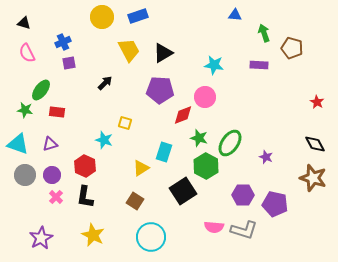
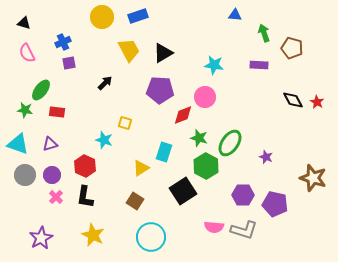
black diamond at (315, 144): moved 22 px left, 44 px up
